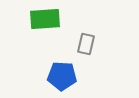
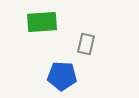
green rectangle: moved 3 px left, 3 px down
